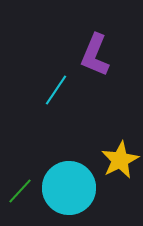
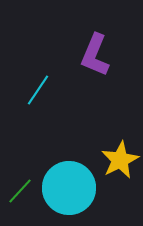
cyan line: moved 18 px left
